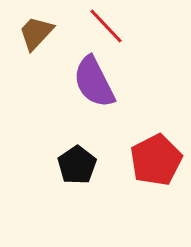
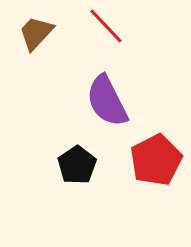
purple semicircle: moved 13 px right, 19 px down
